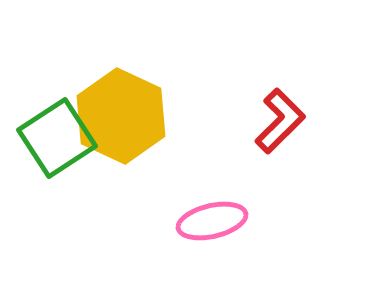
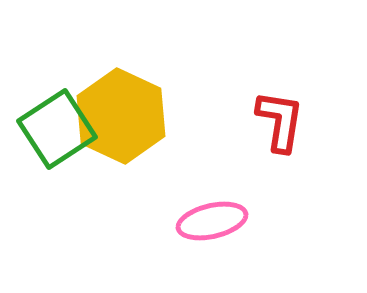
red L-shape: rotated 36 degrees counterclockwise
green square: moved 9 px up
